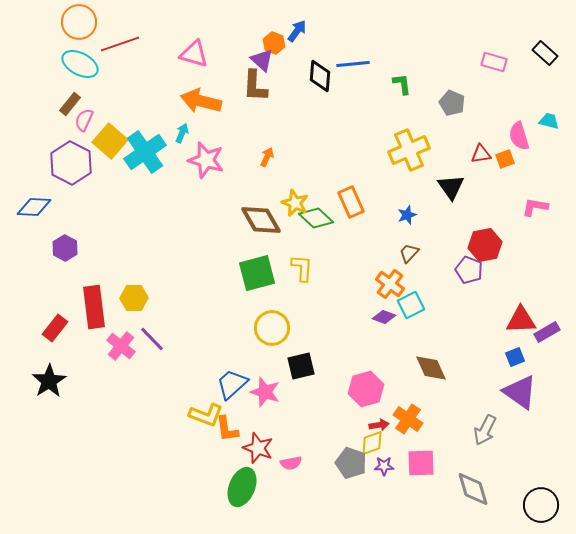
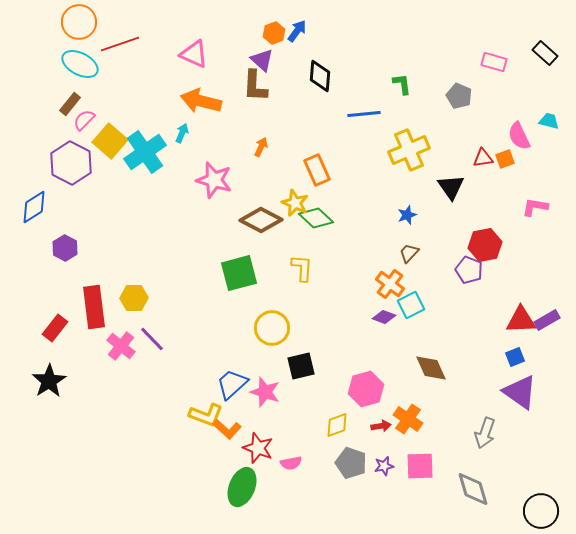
orange hexagon at (274, 43): moved 10 px up; rotated 20 degrees clockwise
pink triangle at (194, 54): rotated 8 degrees clockwise
blue line at (353, 64): moved 11 px right, 50 px down
gray pentagon at (452, 103): moved 7 px right, 7 px up
pink semicircle at (84, 120): rotated 20 degrees clockwise
pink semicircle at (519, 136): rotated 8 degrees counterclockwise
red triangle at (481, 154): moved 2 px right, 4 px down
orange arrow at (267, 157): moved 6 px left, 10 px up
pink star at (206, 160): moved 8 px right, 20 px down
orange rectangle at (351, 202): moved 34 px left, 32 px up
blue diamond at (34, 207): rotated 36 degrees counterclockwise
brown diamond at (261, 220): rotated 33 degrees counterclockwise
green square at (257, 273): moved 18 px left
purple rectangle at (547, 332): moved 12 px up
red arrow at (379, 425): moved 2 px right, 1 px down
orange L-shape at (227, 429): rotated 40 degrees counterclockwise
gray arrow at (485, 430): moved 3 px down; rotated 8 degrees counterclockwise
yellow diamond at (372, 443): moved 35 px left, 18 px up
pink square at (421, 463): moved 1 px left, 3 px down
purple star at (384, 466): rotated 12 degrees counterclockwise
black circle at (541, 505): moved 6 px down
